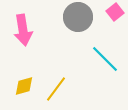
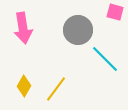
pink square: rotated 36 degrees counterclockwise
gray circle: moved 13 px down
pink arrow: moved 2 px up
yellow diamond: rotated 45 degrees counterclockwise
